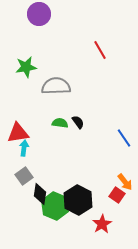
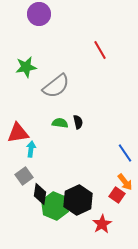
gray semicircle: rotated 144 degrees clockwise
black semicircle: rotated 24 degrees clockwise
blue line: moved 1 px right, 15 px down
cyan arrow: moved 7 px right, 1 px down
black hexagon: rotated 8 degrees clockwise
